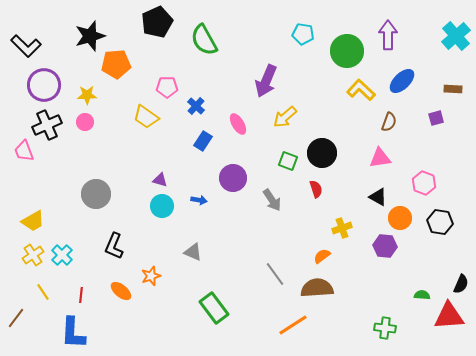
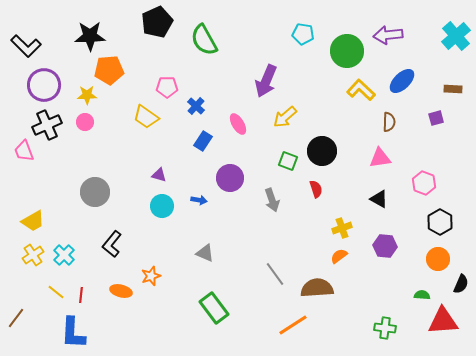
purple arrow at (388, 35): rotated 96 degrees counterclockwise
black star at (90, 36): rotated 16 degrees clockwise
orange pentagon at (116, 64): moved 7 px left, 6 px down
brown semicircle at (389, 122): rotated 18 degrees counterclockwise
black circle at (322, 153): moved 2 px up
purple circle at (233, 178): moved 3 px left
purple triangle at (160, 180): moved 1 px left, 5 px up
gray circle at (96, 194): moved 1 px left, 2 px up
black triangle at (378, 197): moved 1 px right, 2 px down
gray arrow at (272, 200): rotated 15 degrees clockwise
orange circle at (400, 218): moved 38 px right, 41 px down
black hexagon at (440, 222): rotated 20 degrees clockwise
black L-shape at (114, 246): moved 2 px left, 2 px up; rotated 16 degrees clockwise
gray triangle at (193, 252): moved 12 px right, 1 px down
cyan cross at (62, 255): moved 2 px right
orange semicircle at (322, 256): moved 17 px right
orange ellipse at (121, 291): rotated 25 degrees counterclockwise
yellow line at (43, 292): moved 13 px right; rotated 18 degrees counterclockwise
red triangle at (449, 316): moved 6 px left, 5 px down
